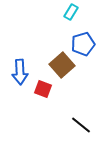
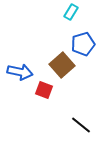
blue arrow: rotated 75 degrees counterclockwise
red square: moved 1 px right, 1 px down
